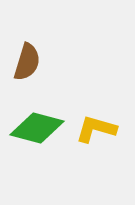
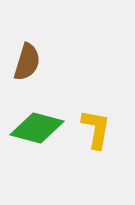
yellow L-shape: rotated 84 degrees clockwise
